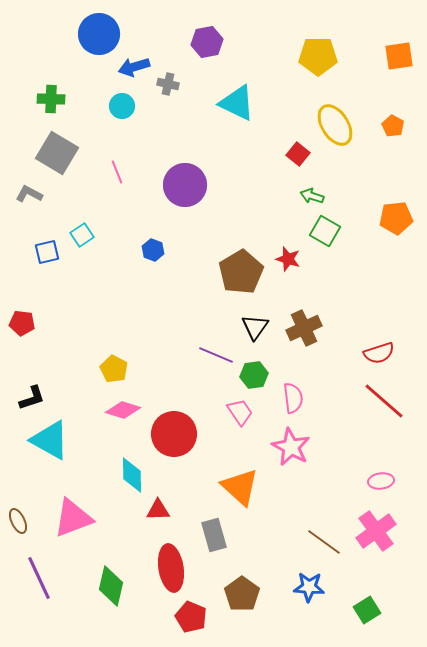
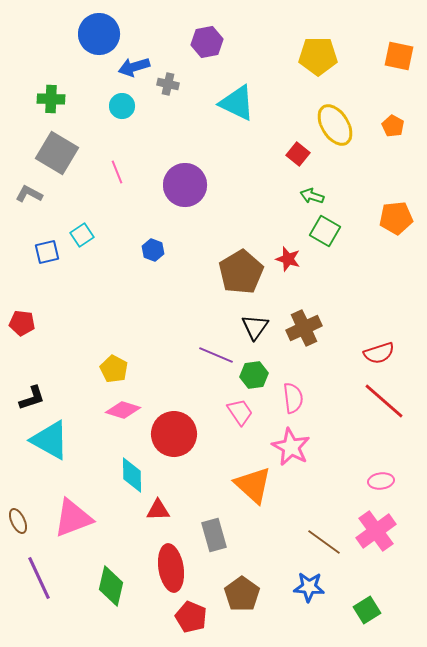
orange square at (399, 56): rotated 20 degrees clockwise
orange triangle at (240, 487): moved 13 px right, 2 px up
